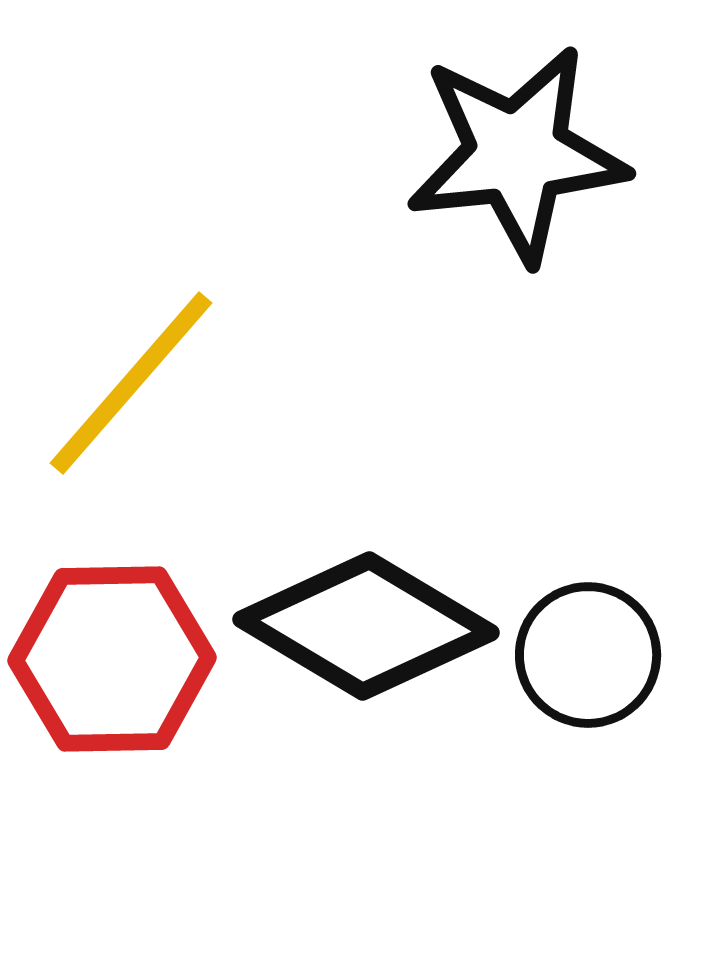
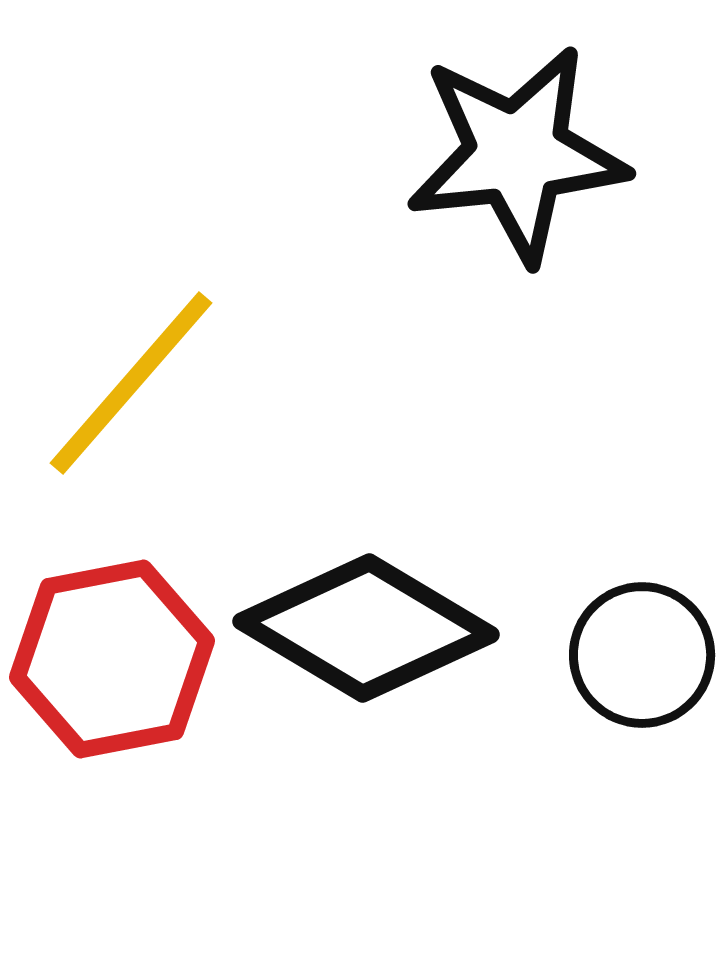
black diamond: moved 2 px down
black circle: moved 54 px right
red hexagon: rotated 10 degrees counterclockwise
